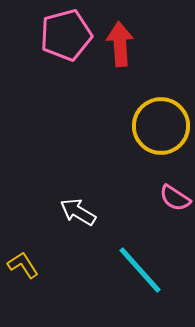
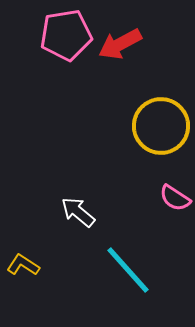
pink pentagon: rotated 6 degrees clockwise
red arrow: rotated 114 degrees counterclockwise
white arrow: rotated 9 degrees clockwise
yellow L-shape: rotated 24 degrees counterclockwise
cyan line: moved 12 px left
